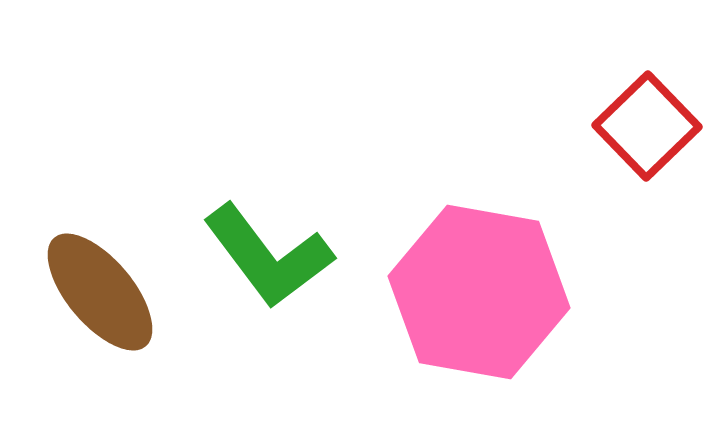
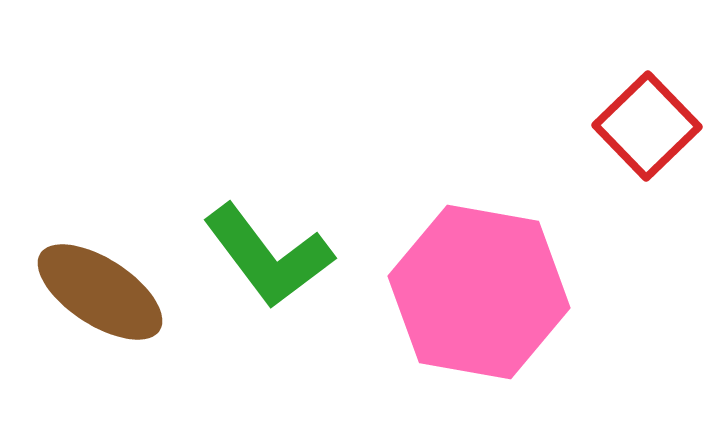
brown ellipse: rotated 17 degrees counterclockwise
